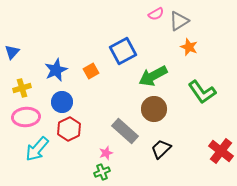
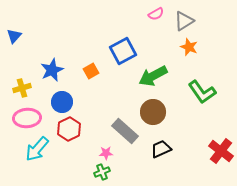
gray triangle: moved 5 px right
blue triangle: moved 2 px right, 16 px up
blue star: moved 4 px left
brown circle: moved 1 px left, 3 px down
pink ellipse: moved 1 px right, 1 px down
black trapezoid: rotated 20 degrees clockwise
pink star: rotated 16 degrees clockwise
